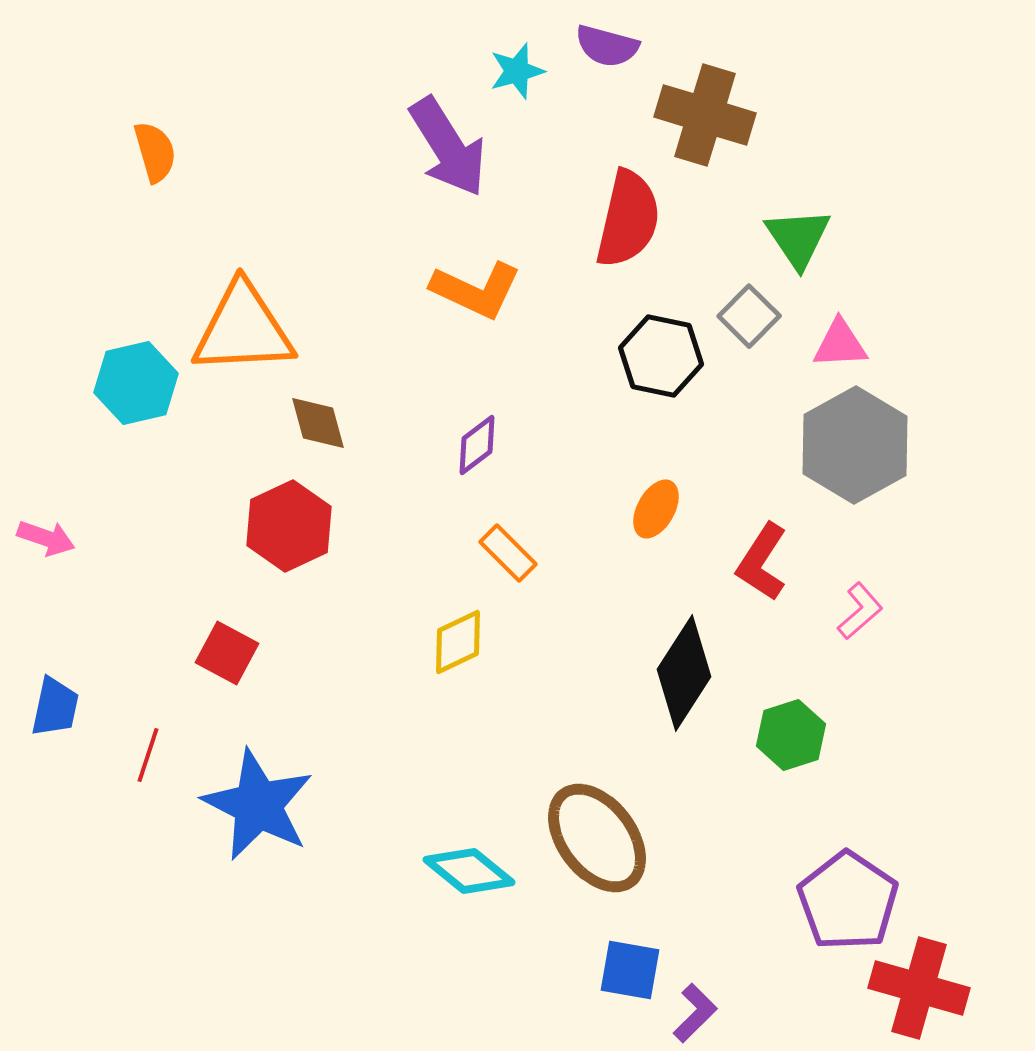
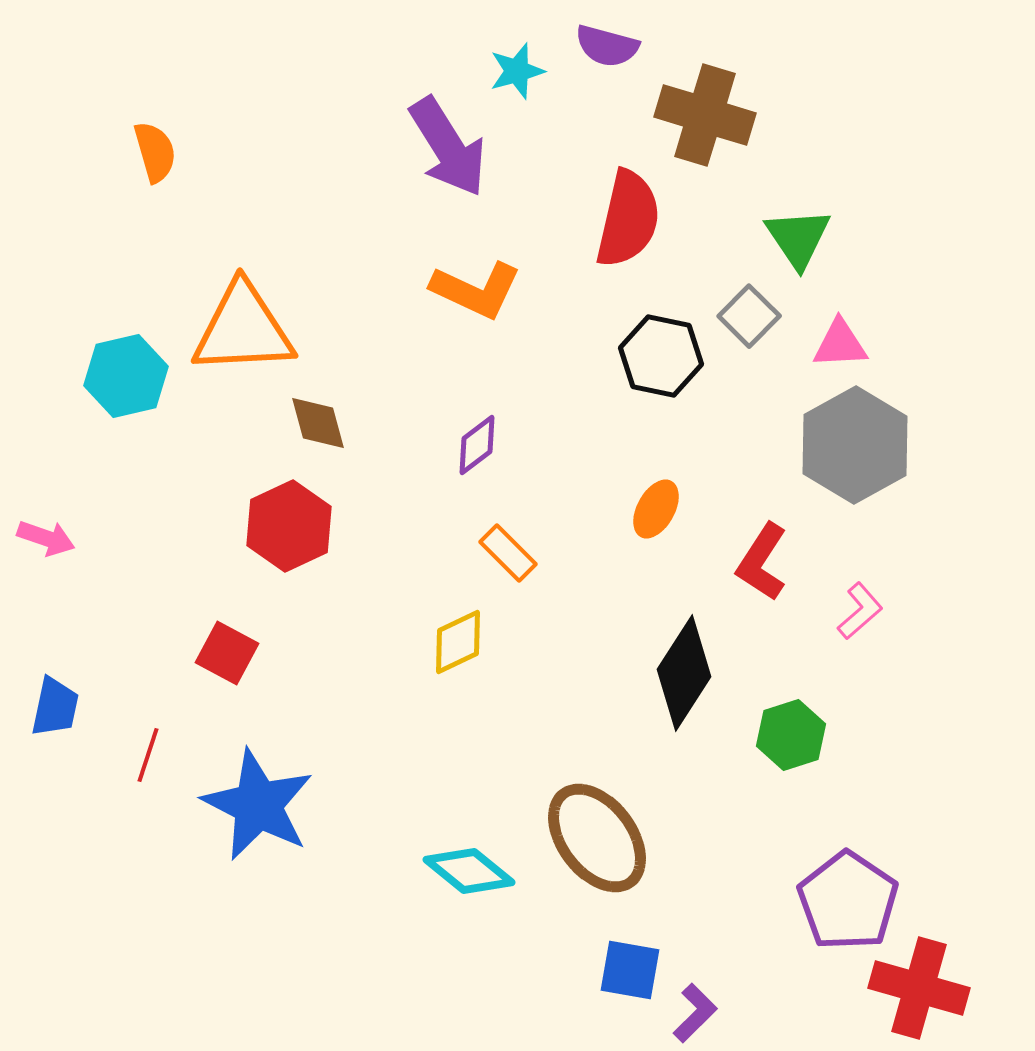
cyan hexagon: moved 10 px left, 7 px up
